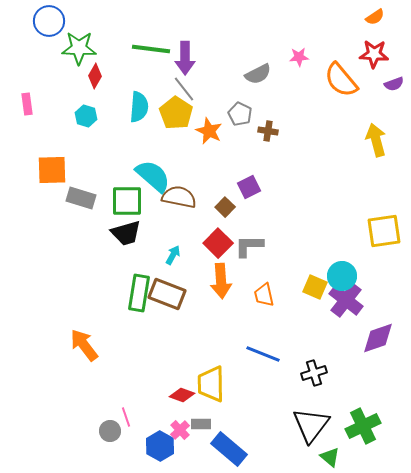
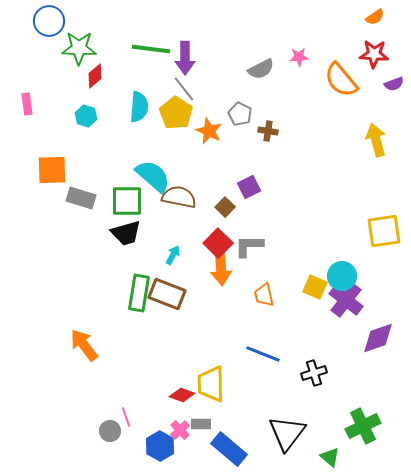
gray semicircle at (258, 74): moved 3 px right, 5 px up
red diamond at (95, 76): rotated 20 degrees clockwise
orange arrow at (221, 281): moved 13 px up
black triangle at (311, 425): moved 24 px left, 8 px down
